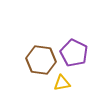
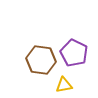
yellow triangle: moved 2 px right, 2 px down
